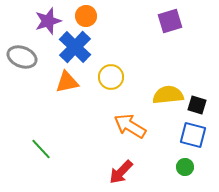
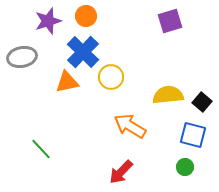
blue cross: moved 8 px right, 5 px down
gray ellipse: rotated 32 degrees counterclockwise
black square: moved 5 px right, 3 px up; rotated 24 degrees clockwise
